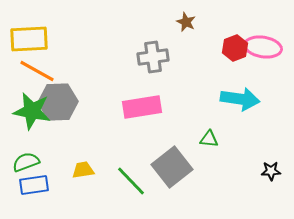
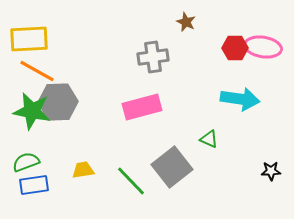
red hexagon: rotated 20 degrees clockwise
pink rectangle: rotated 6 degrees counterclockwise
green triangle: rotated 18 degrees clockwise
